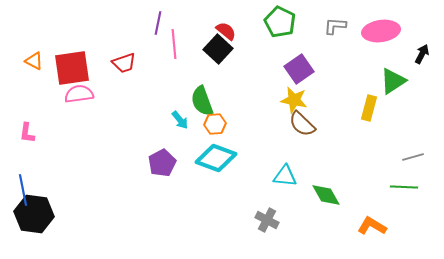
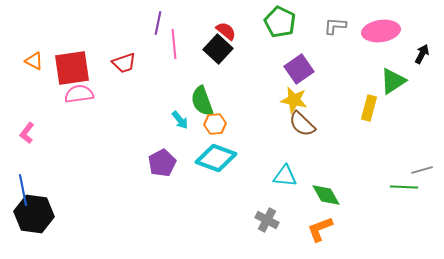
pink L-shape: rotated 30 degrees clockwise
gray line: moved 9 px right, 13 px down
orange L-shape: moved 52 px left, 3 px down; rotated 52 degrees counterclockwise
